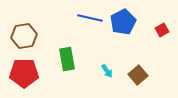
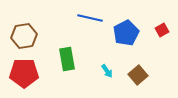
blue pentagon: moved 3 px right, 11 px down
